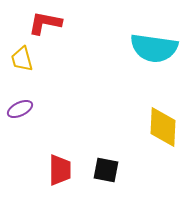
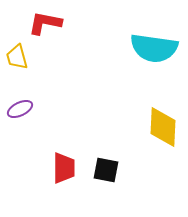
yellow trapezoid: moved 5 px left, 2 px up
red trapezoid: moved 4 px right, 2 px up
